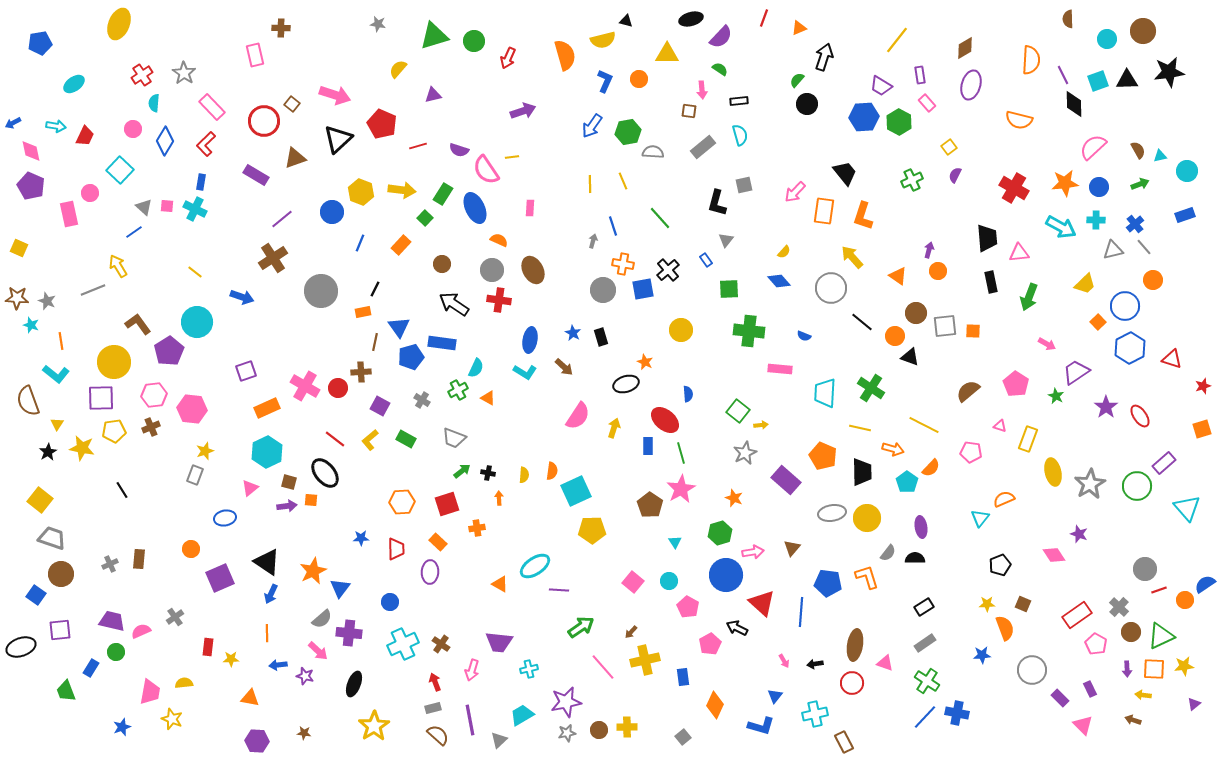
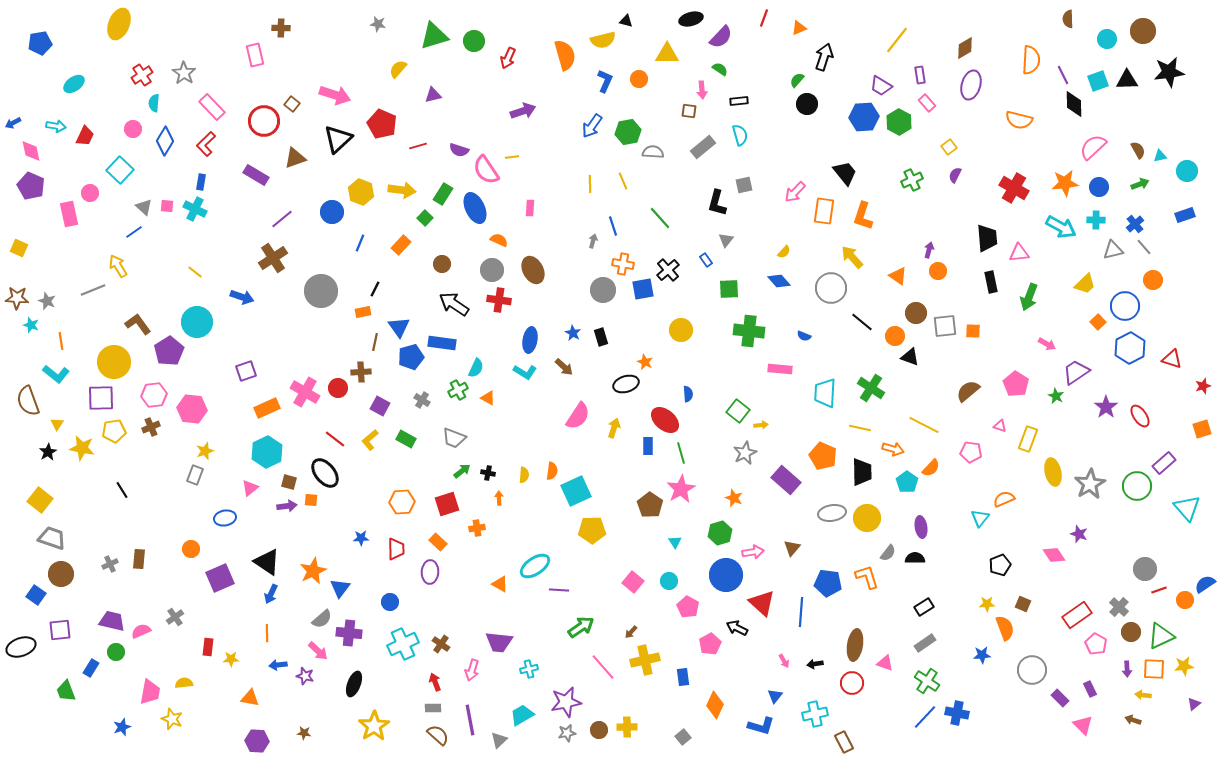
pink cross at (305, 386): moved 6 px down
gray rectangle at (433, 708): rotated 14 degrees clockwise
